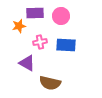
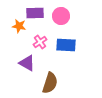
orange star: rotated 24 degrees clockwise
pink cross: rotated 24 degrees counterclockwise
brown semicircle: rotated 85 degrees counterclockwise
